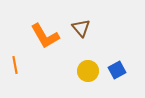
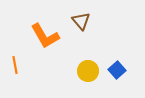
brown triangle: moved 7 px up
blue square: rotated 12 degrees counterclockwise
